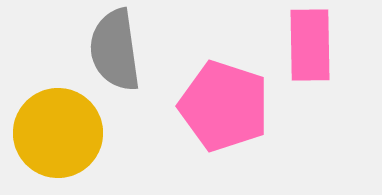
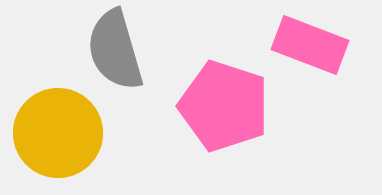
pink rectangle: rotated 68 degrees counterclockwise
gray semicircle: rotated 8 degrees counterclockwise
